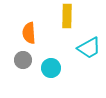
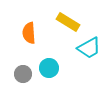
yellow rectangle: moved 1 px right, 6 px down; rotated 60 degrees counterclockwise
gray circle: moved 14 px down
cyan circle: moved 2 px left
